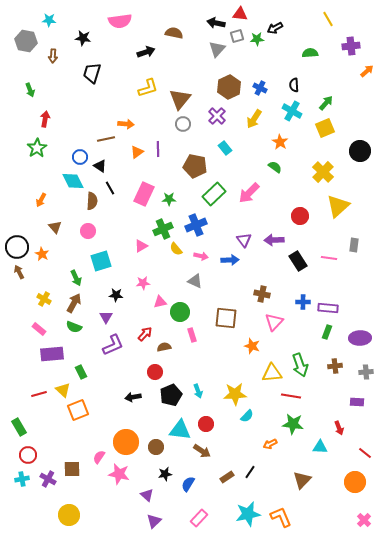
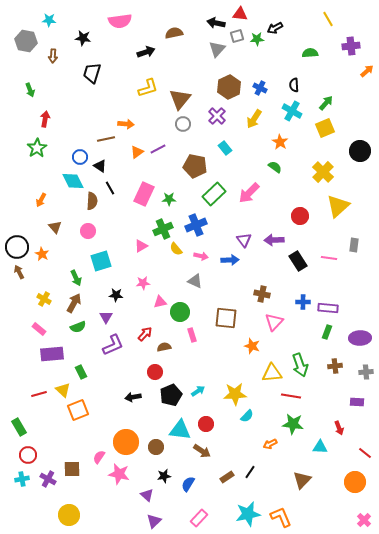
brown semicircle at (174, 33): rotated 24 degrees counterclockwise
purple line at (158, 149): rotated 63 degrees clockwise
green semicircle at (74, 327): moved 4 px right; rotated 42 degrees counterclockwise
cyan arrow at (198, 391): rotated 104 degrees counterclockwise
black star at (165, 474): moved 1 px left, 2 px down
